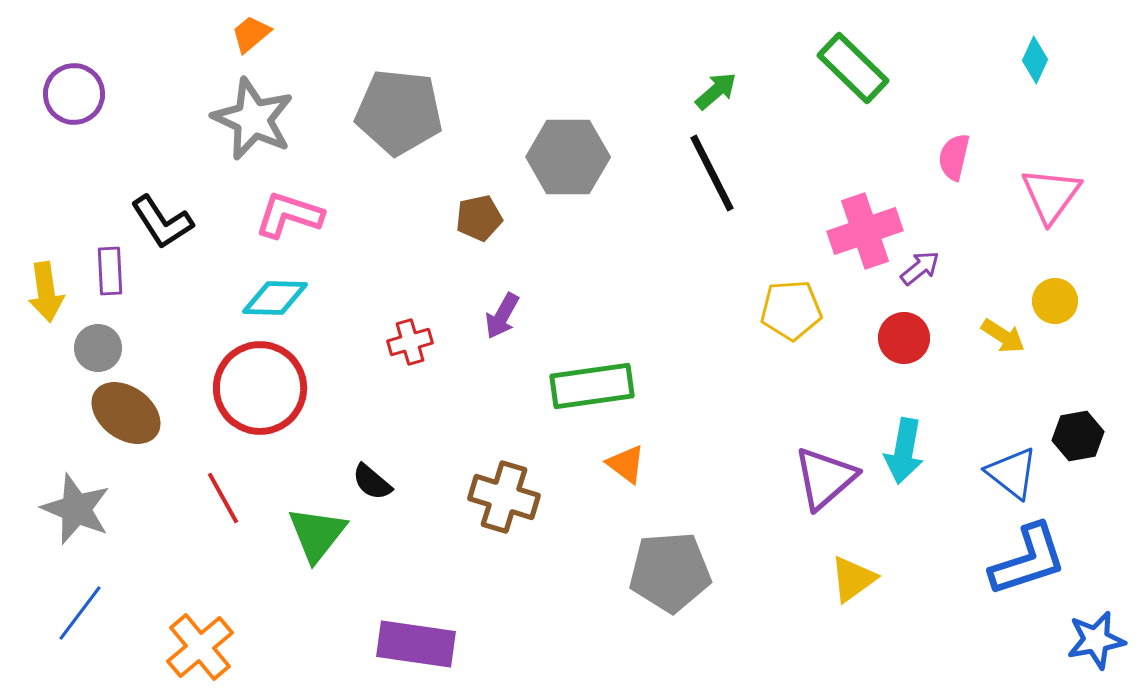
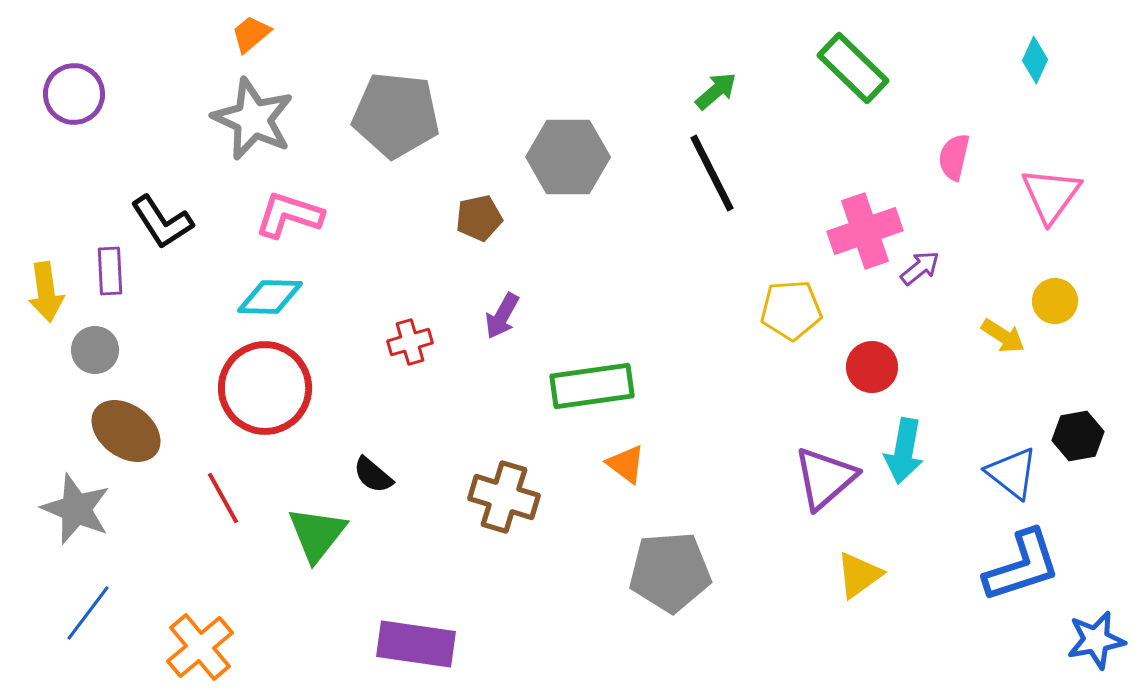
gray pentagon at (399, 112): moved 3 px left, 3 px down
cyan diamond at (275, 298): moved 5 px left, 1 px up
red circle at (904, 338): moved 32 px left, 29 px down
gray circle at (98, 348): moved 3 px left, 2 px down
red circle at (260, 388): moved 5 px right
brown ellipse at (126, 413): moved 18 px down
black semicircle at (372, 482): moved 1 px right, 7 px up
blue L-shape at (1028, 560): moved 6 px left, 6 px down
yellow triangle at (853, 579): moved 6 px right, 4 px up
blue line at (80, 613): moved 8 px right
